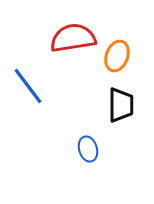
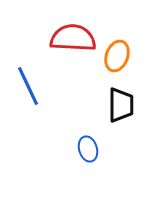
red semicircle: rotated 12 degrees clockwise
blue line: rotated 12 degrees clockwise
